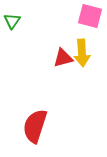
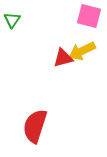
pink square: moved 1 px left
green triangle: moved 1 px up
yellow arrow: moved 2 px up; rotated 68 degrees clockwise
